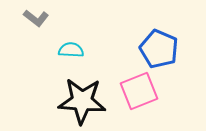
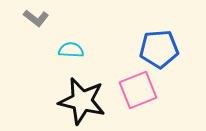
blue pentagon: rotated 27 degrees counterclockwise
pink square: moved 1 px left, 1 px up
black star: rotated 9 degrees clockwise
